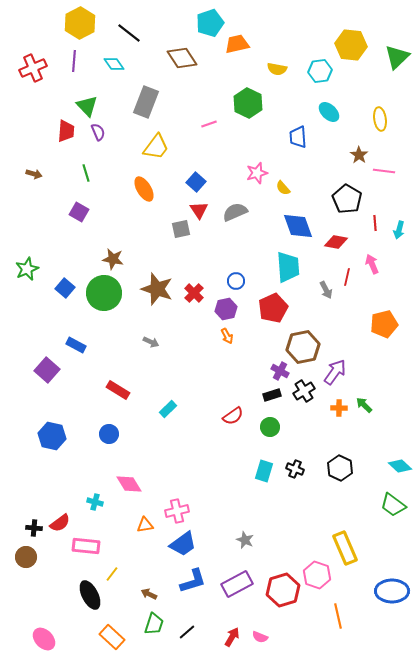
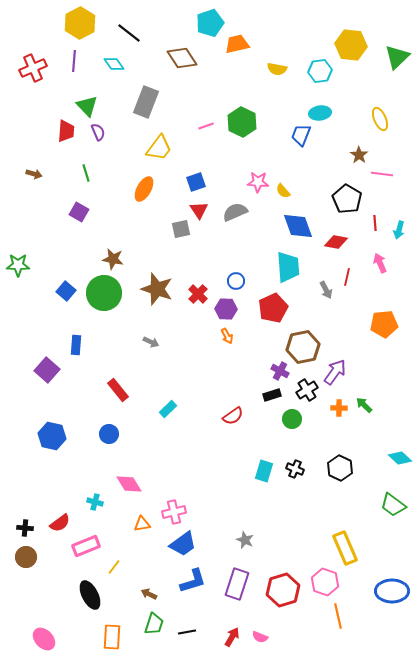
green hexagon at (248, 103): moved 6 px left, 19 px down
cyan ellipse at (329, 112): moved 9 px left, 1 px down; rotated 50 degrees counterclockwise
yellow ellipse at (380, 119): rotated 15 degrees counterclockwise
pink line at (209, 124): moved 3 px left, 2 px down
blue trapezoid at (298, 137): moved 3 px right, 2 px up; rotated 25 degrees clockwise
yellow trapezoid at (156, 147): moved 3 px right, 1 px down
pink line at (384, 171): moved 2 px left, 3 px down
pink star at (257, 173): moved 1 px right, 9 px down; rotated 20 degrees clockwise
blue square at (196, 182): rotated 30 degrees clockwise
yellow semicircle at (283, 188): moved 3 px down
orange ellipse at (144, 189): rotated 60 degrees clockwise
pink arrow at (372, 264): moved 8 px right, 1 px up
green star at (27, 269): moved 9 px left, 4 px up; rotated 25 degrees clockwise
blue square at (65, 288): moved 1 px right, 3 px down
red cross at (194, 293): moved 4 px right, 1 px down
purple hexagon at (226, 309): rotated 15 degrees clockwise
orange pentagon at (384, 324): rotated 8 degrees clockwise
blue rectangle at (76, 345): rotated 66 degrees clockwise
red rectangle at (118, 390): rotated 20 degrees clockwise
black cross at (304, 391): moved 3 px right, 1 px up
green circle at (270, 427): moved 22 px right, 8 px up
cyan diamond at (400, 466): moved 8 px up
pink cross at (177, 511): moved 3 px left, 1 px down
orange triangle at (145, 525): moved 3 px left, 1 px up
black cross at (34, 528): moved 9 px left
pink rectangle at (86, 546): rotated 28 degrees counterclockwise
yellow line at (112, 574): moved 2 px right, 7 px up
pink hexagon at (317, 575): moved 8 px right, 7 px down
purple rectangle at (237, 584): rotated 44 degrees counterclockwise
black line at (187, 632): rotated 30 degrees clockwise
orange rectangle at (112, 637): rotated 50 degrees clockwise
